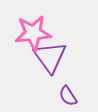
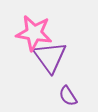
pink star: moved 1 px right; rotated 15 degrees clockwise
